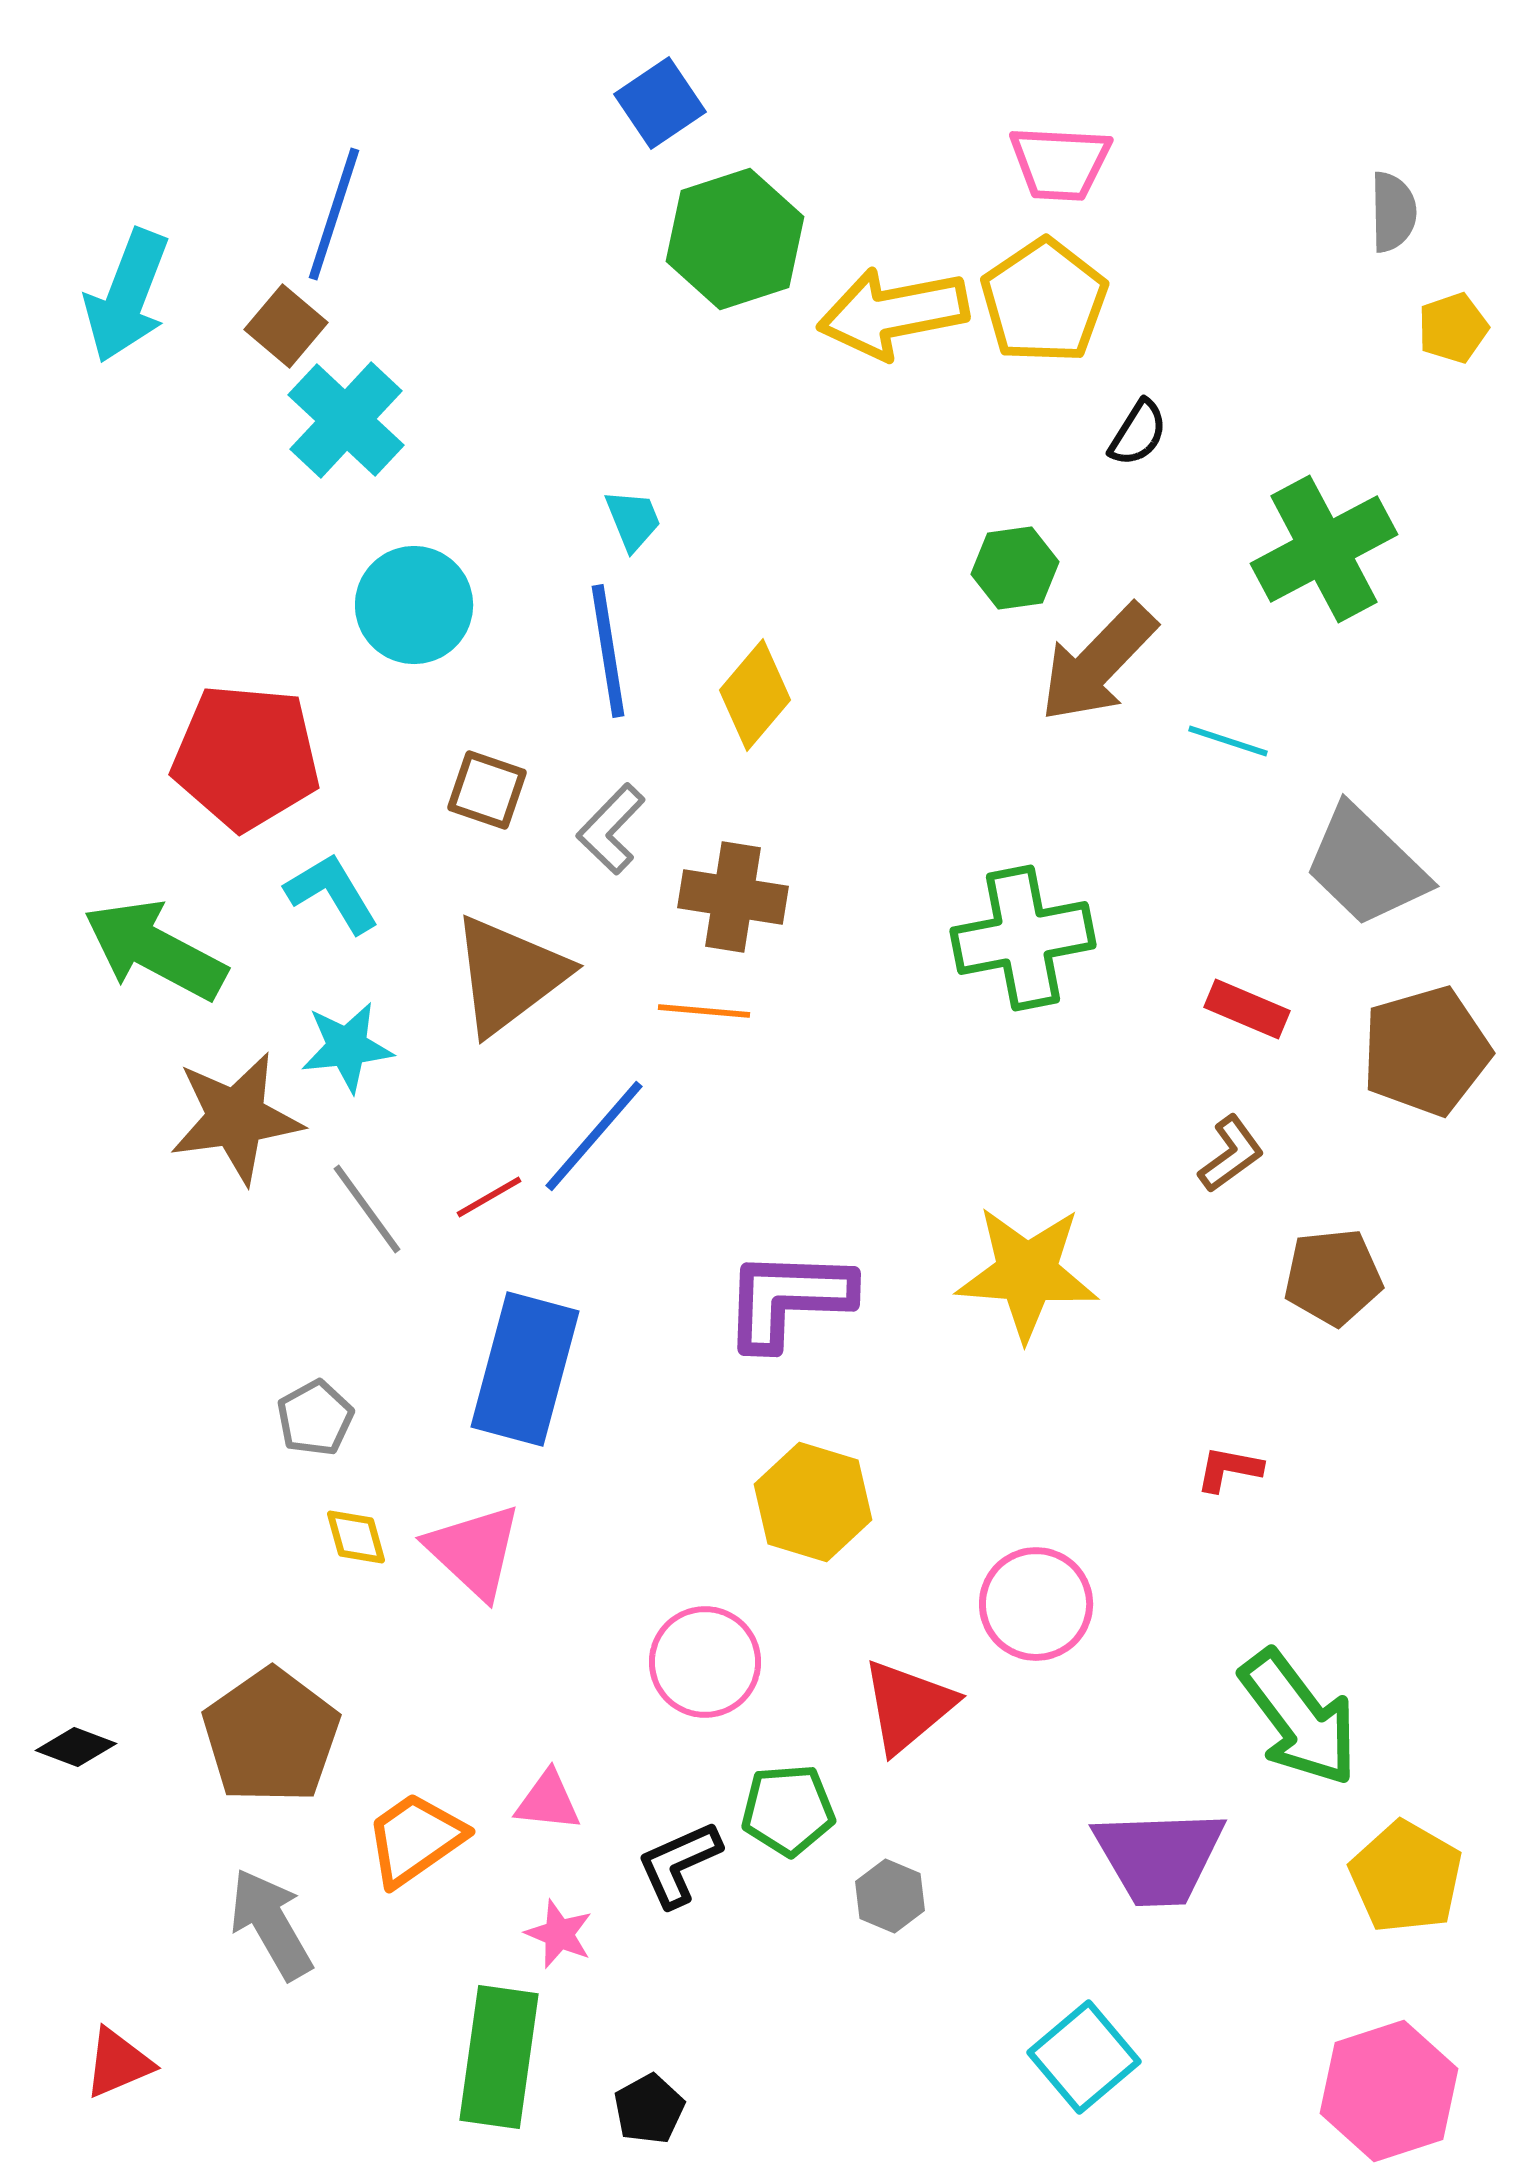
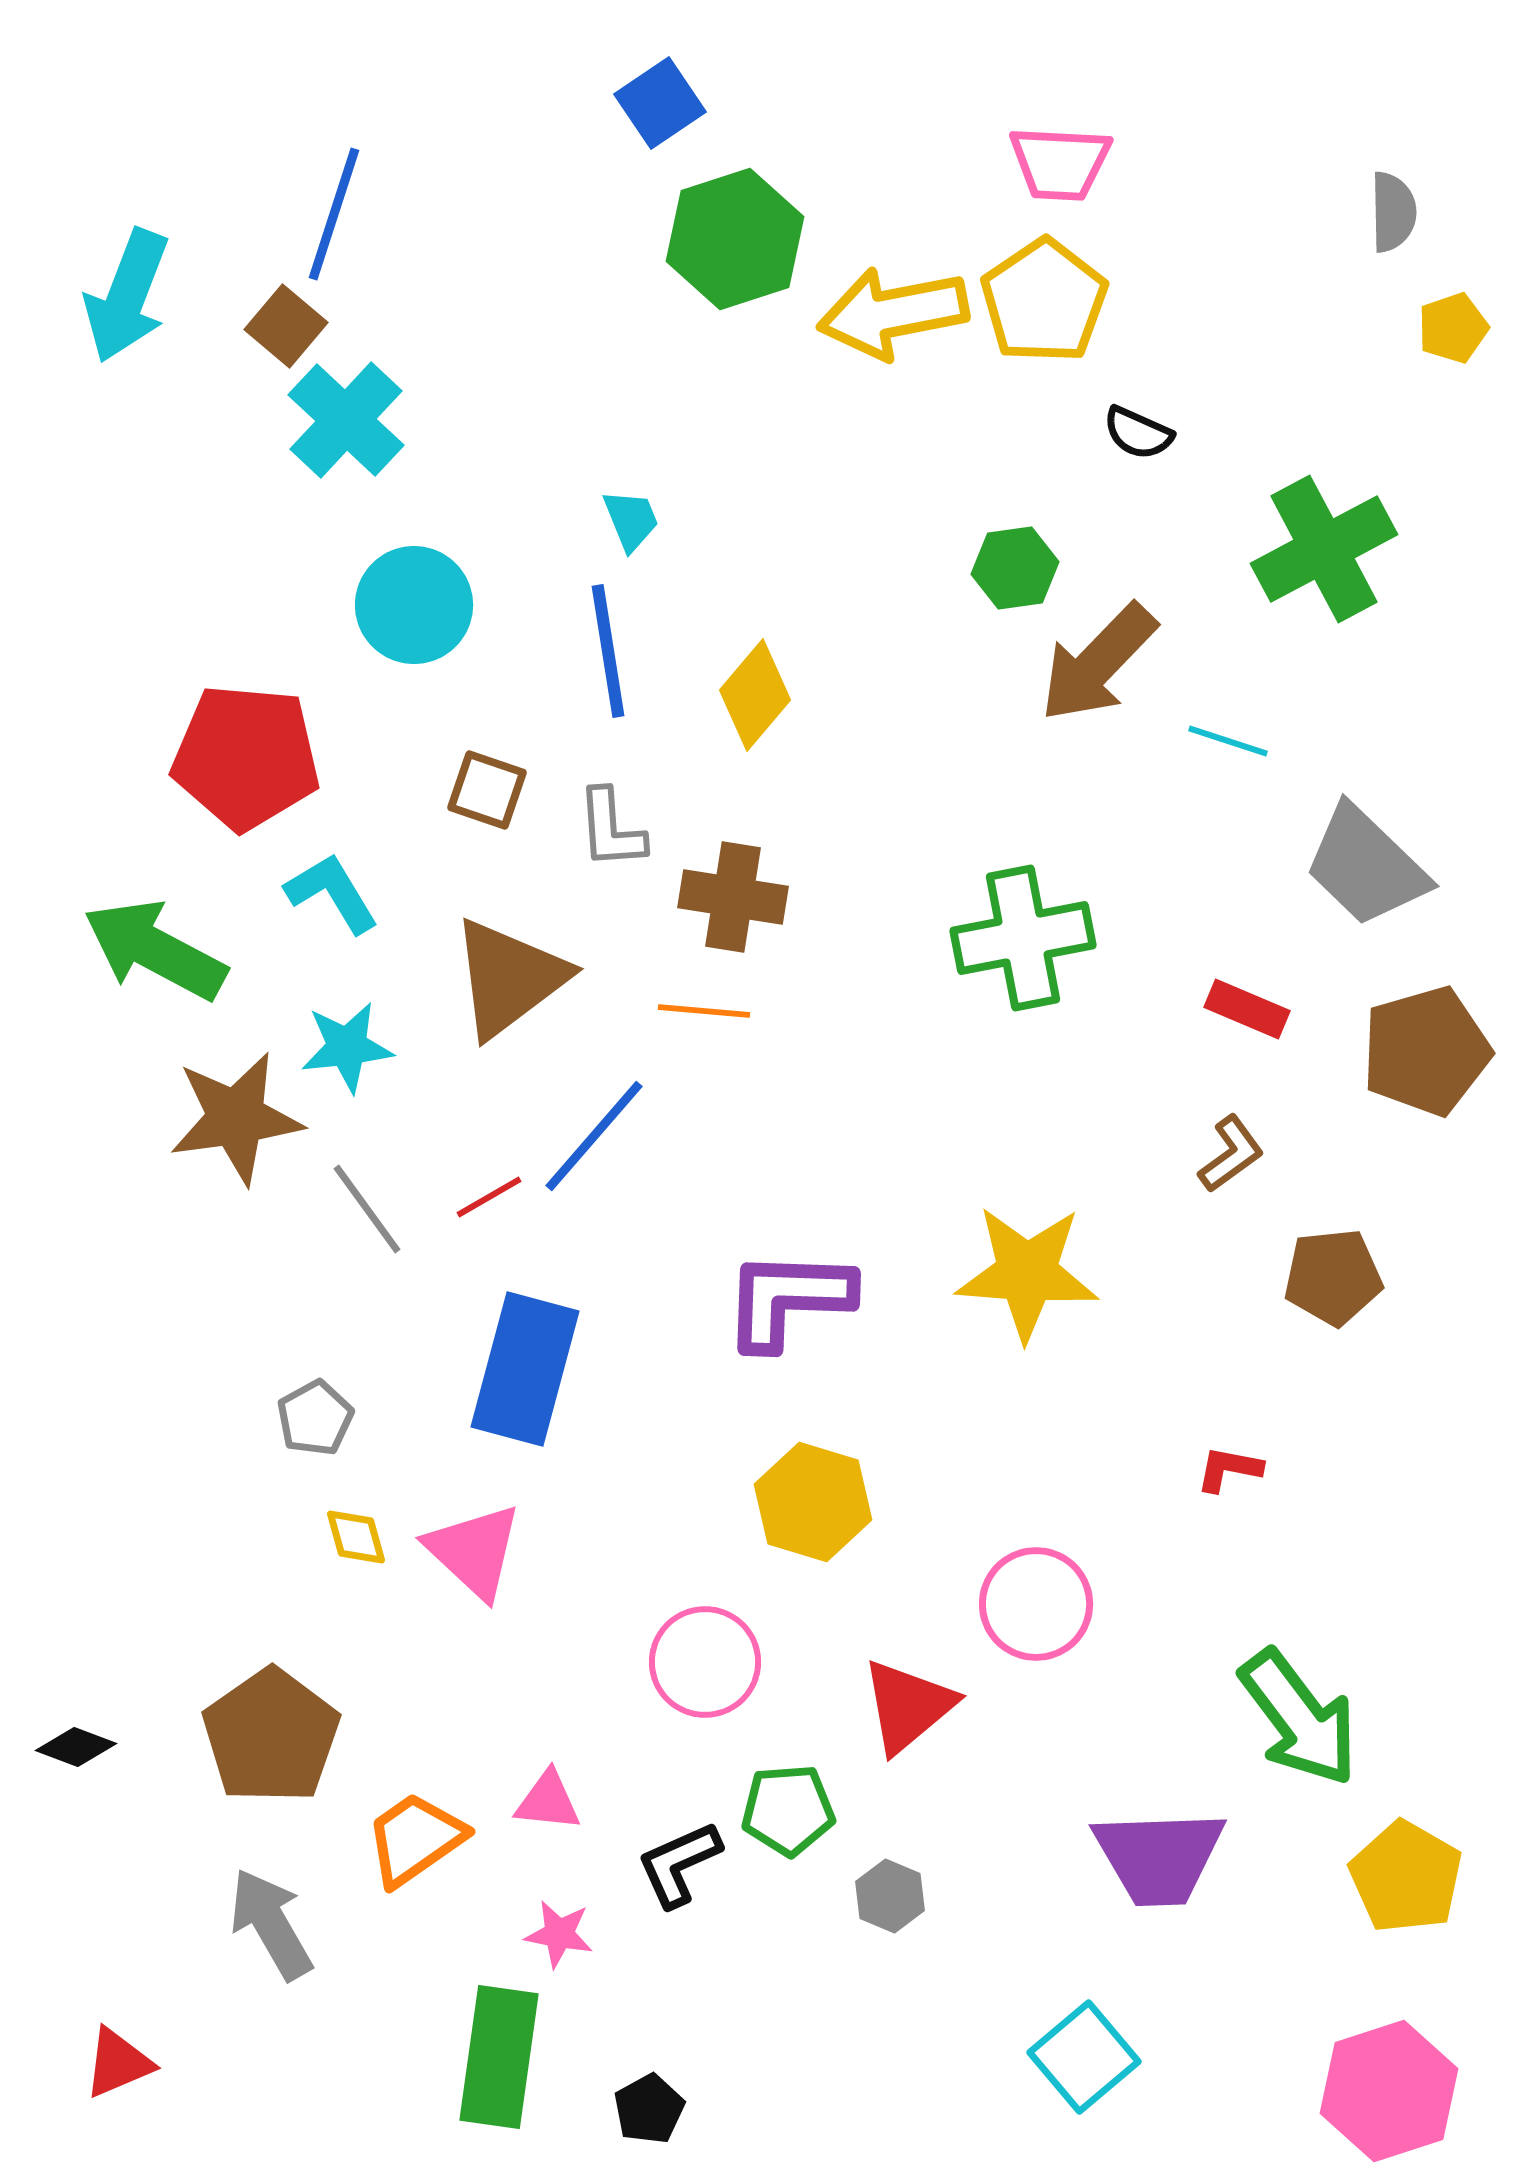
black semicircle at (1138, 433): rotated 82 degrees clockwise
cyan trapezoid at (633, 520): moved 2 px left
gray L-shape at (611, 829): rotated 48 degrees counterclockwise
brown triangle at (509, 975): moved 3 px down
pink star at (559, 1934): rotated 12 degrees counterclockwise
